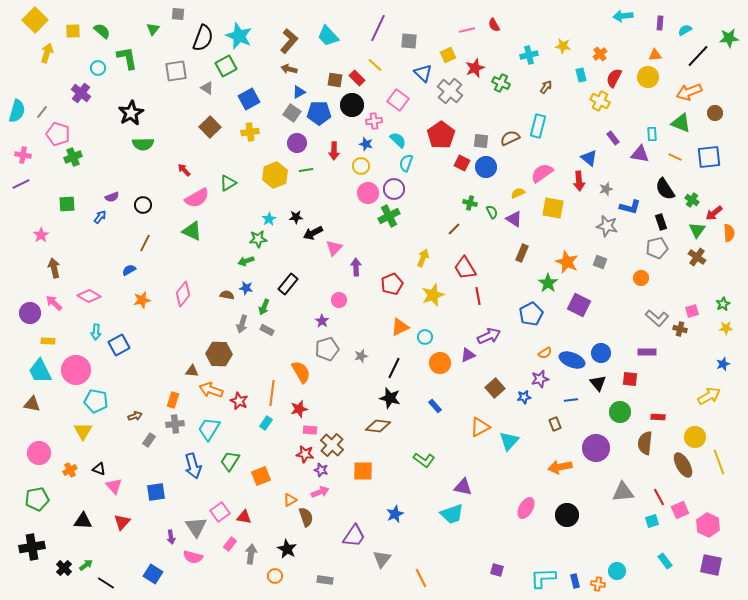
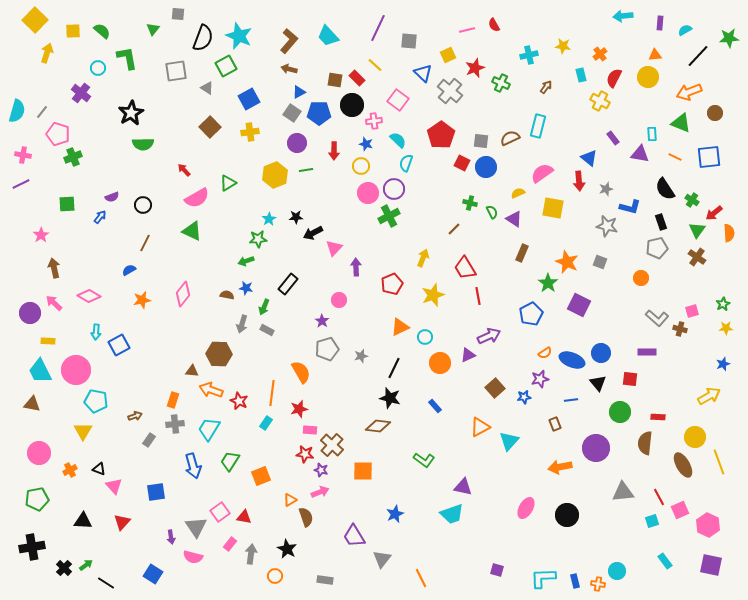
purple trapezoid at (354, 536): rotated 115 degrees clockwise
